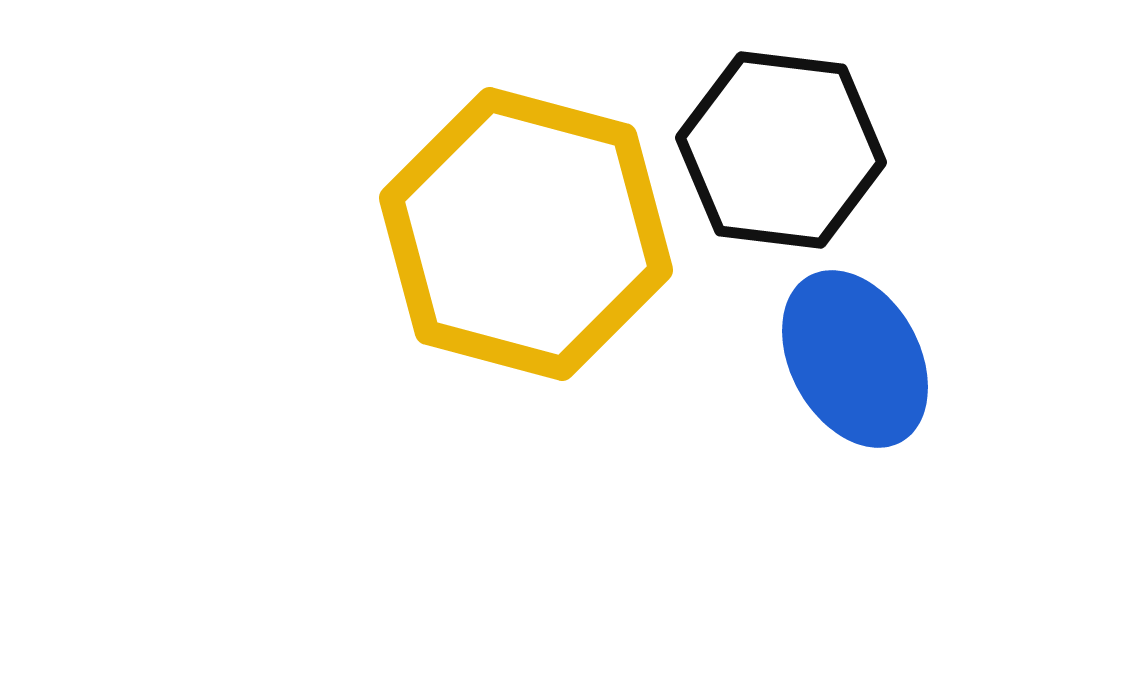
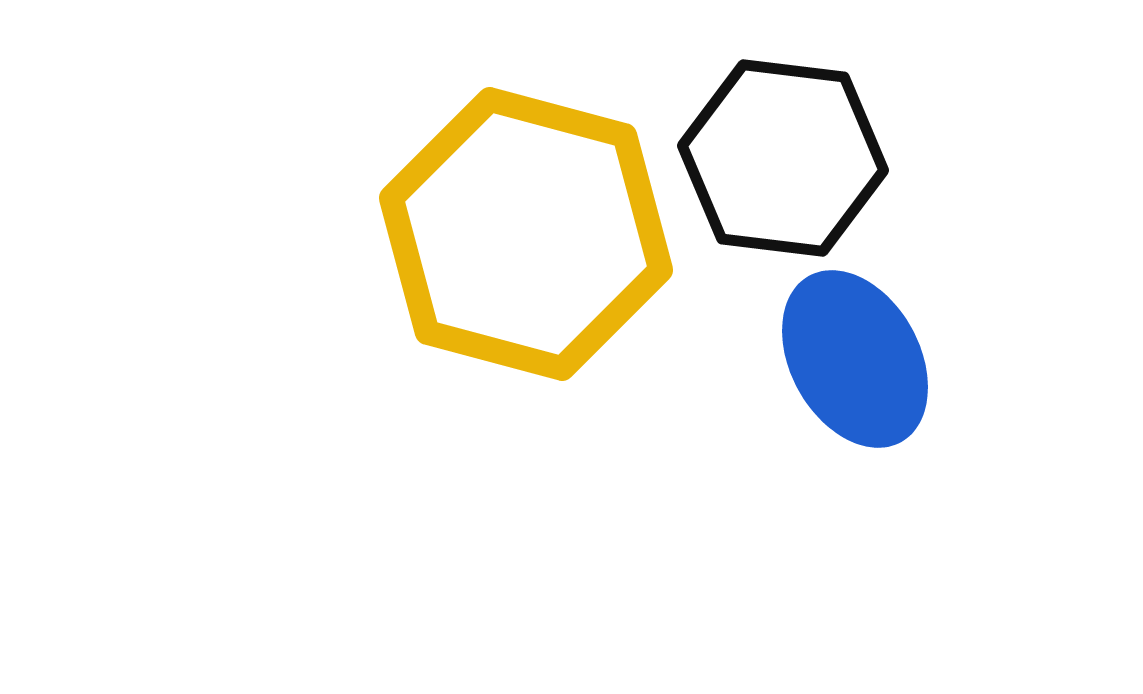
black hexagon: moved 2 px right, 8 px down
